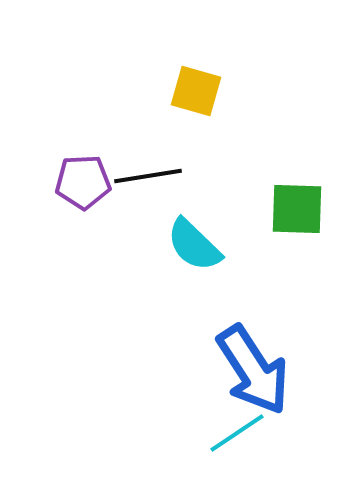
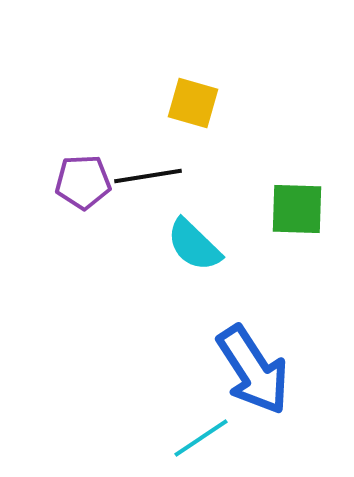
yellow square: moved 3 px left, 12 px down
cyan line: moved 36 px left, 5 px down
